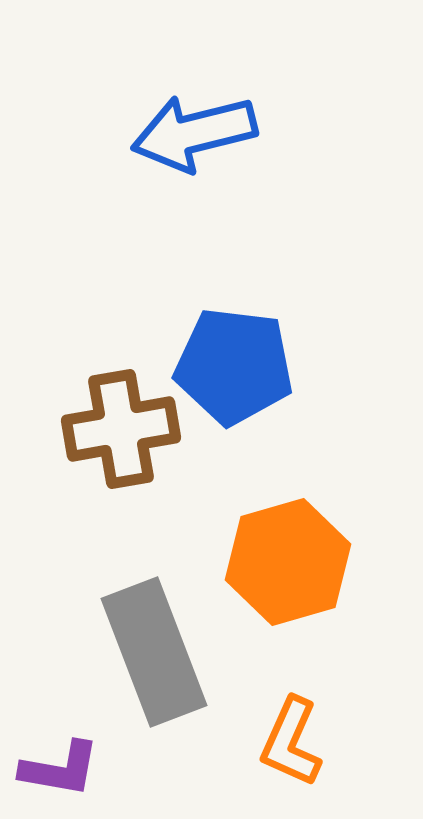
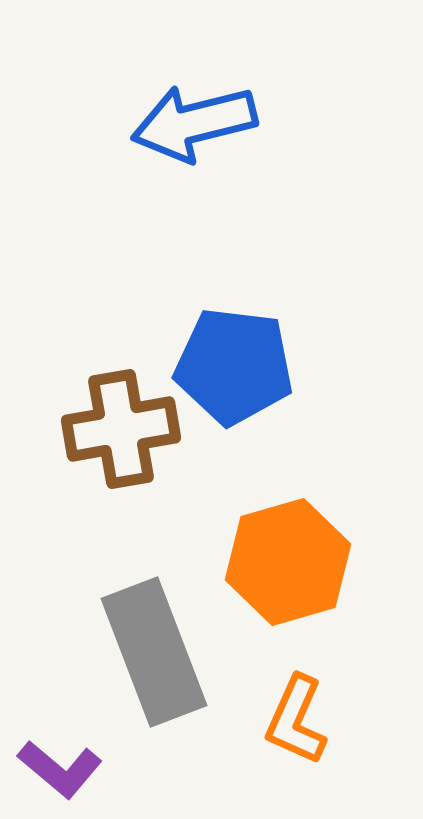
blue arrow: moved 10 px up
orange L-shape: moved 5 px right, 22 px up
purple L-shape: rotated 30 degrees clockwise
